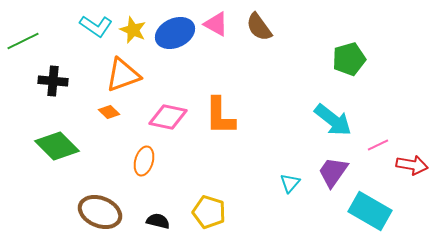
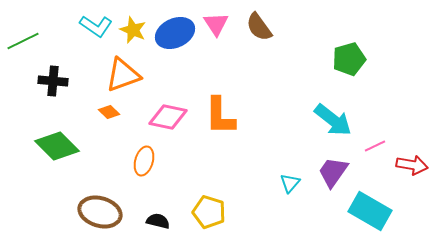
pink triangle: rotated 28 degrees clockwise
pink line: moved 3 px left, 1 px down
brown ellipse: rotated 6 degrees counterclockwise
